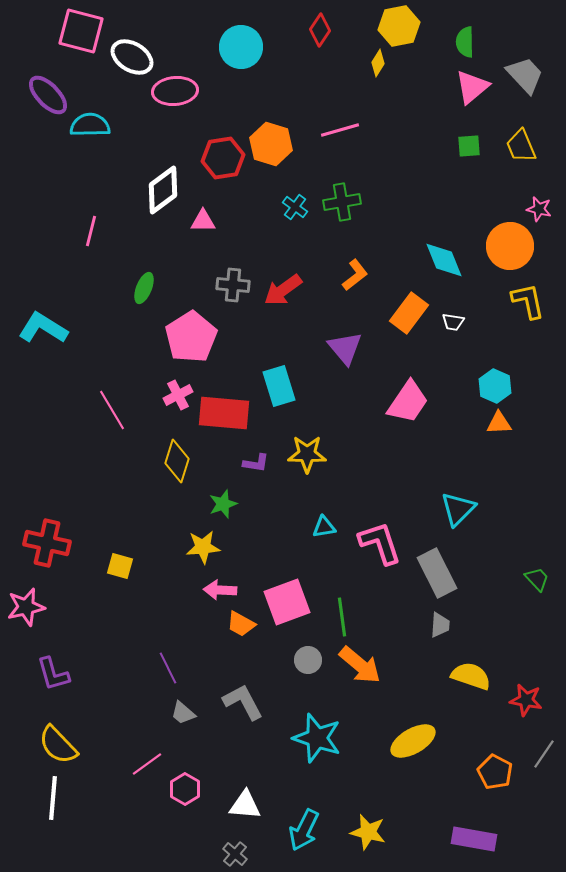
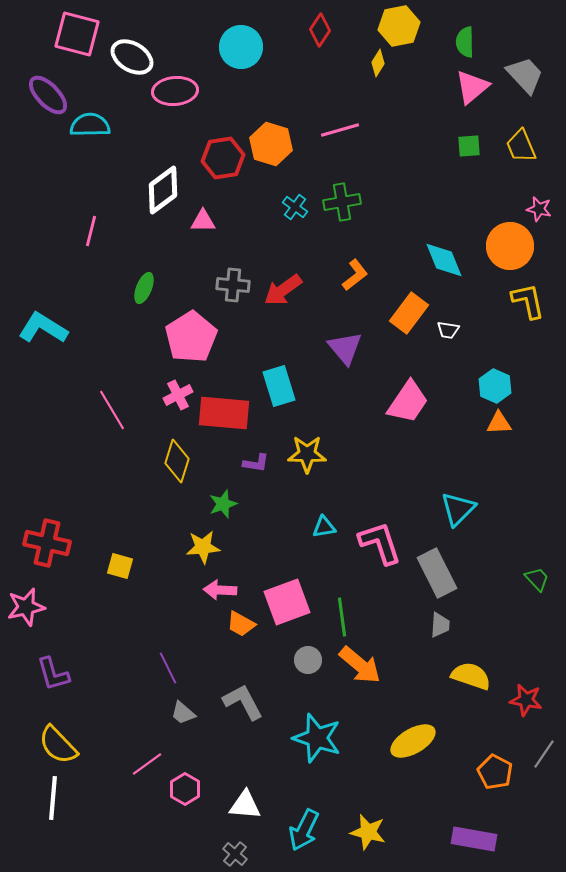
pink square at (81, 31): moved 4 px left, 3 px down
white trapezoid at (453, 322): moved 5 px left, 8 px down
